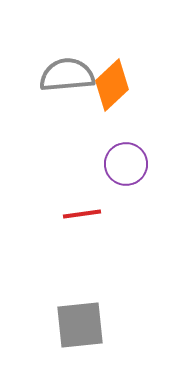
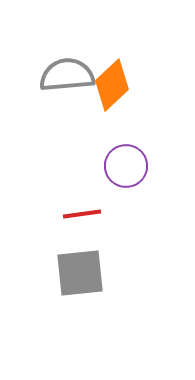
purple circle: moved 2 px down
gray square: moved 52 px up
